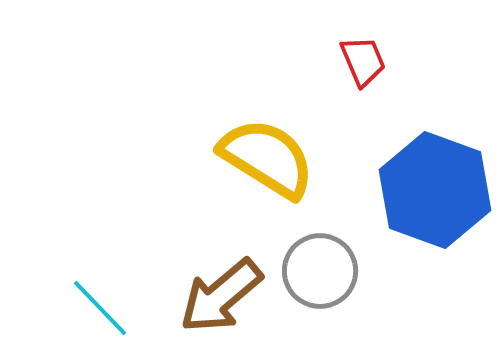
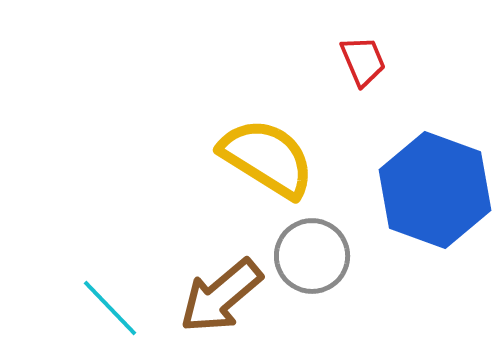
gray circle: moved 8 px left, 15 px up
cyan line: moved 10 px right
